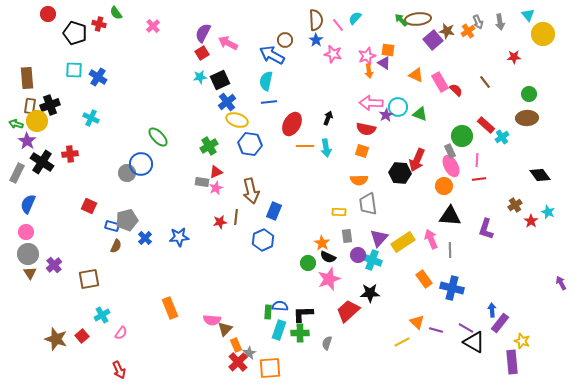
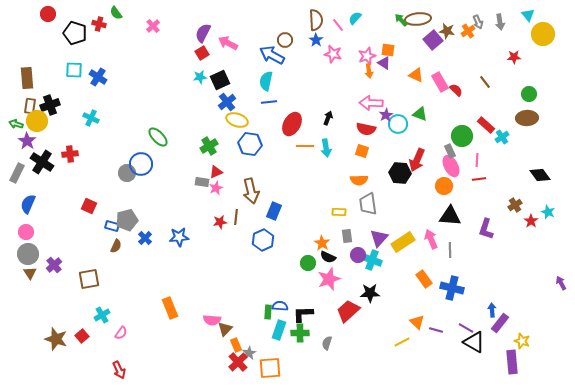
cyan circle at (398, 107): moved 17 px down
